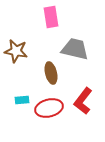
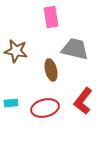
brown ellipse: moved 3 px up
cyan rectangle: moved 11 px left, 3 px down
red ellipse: moved 4 px left
